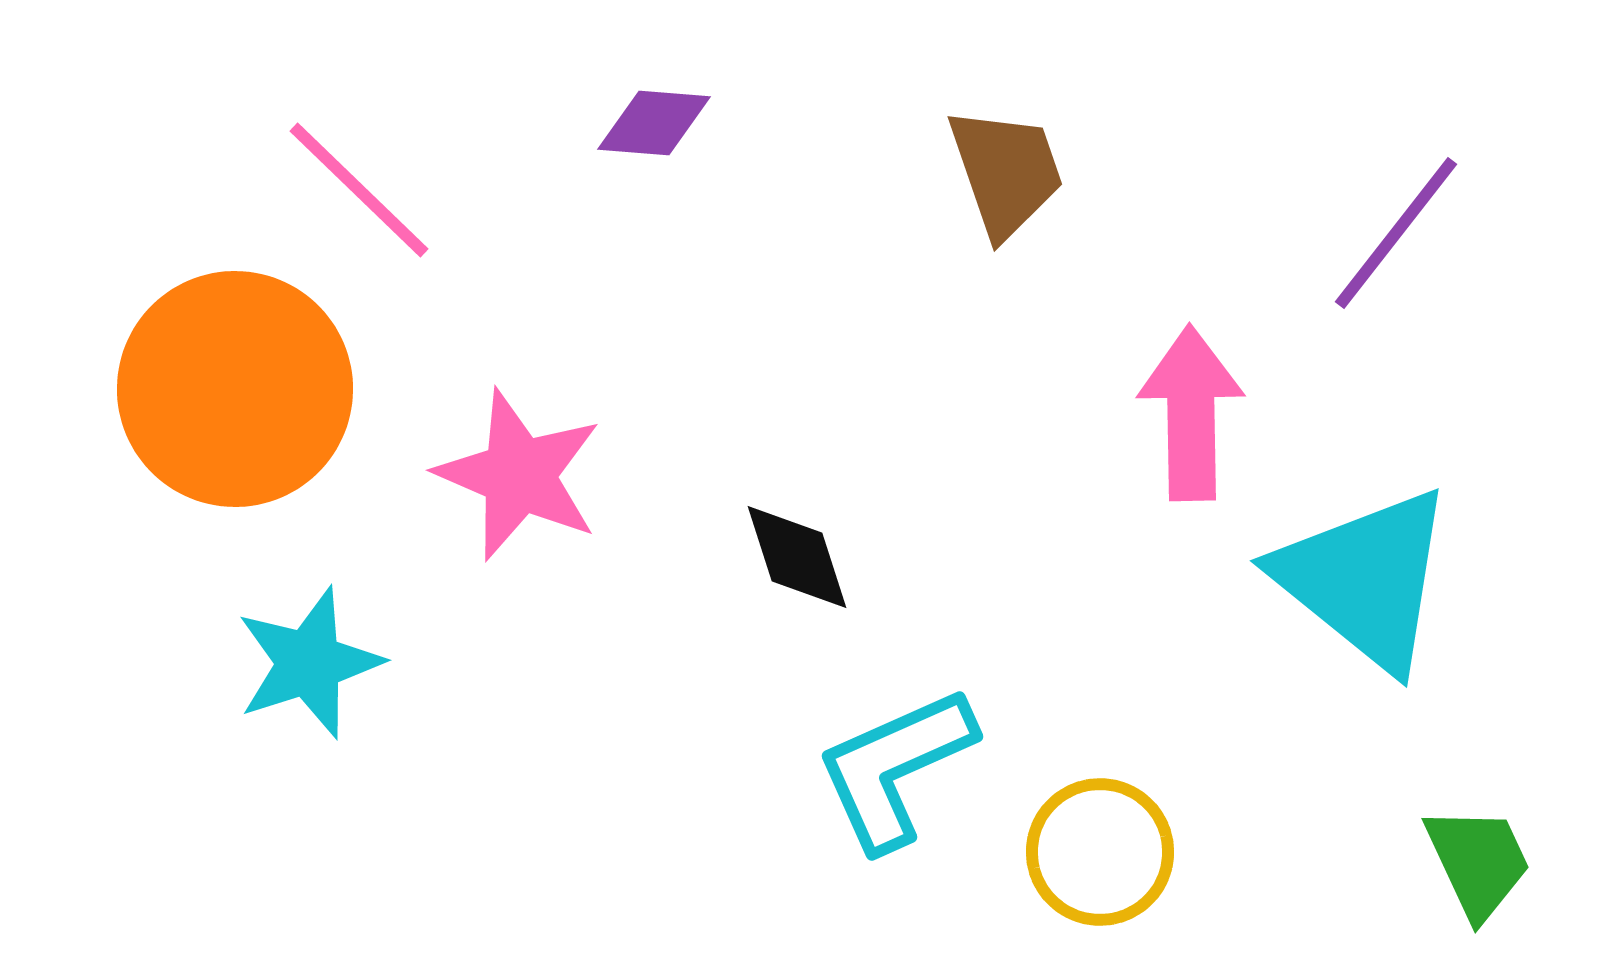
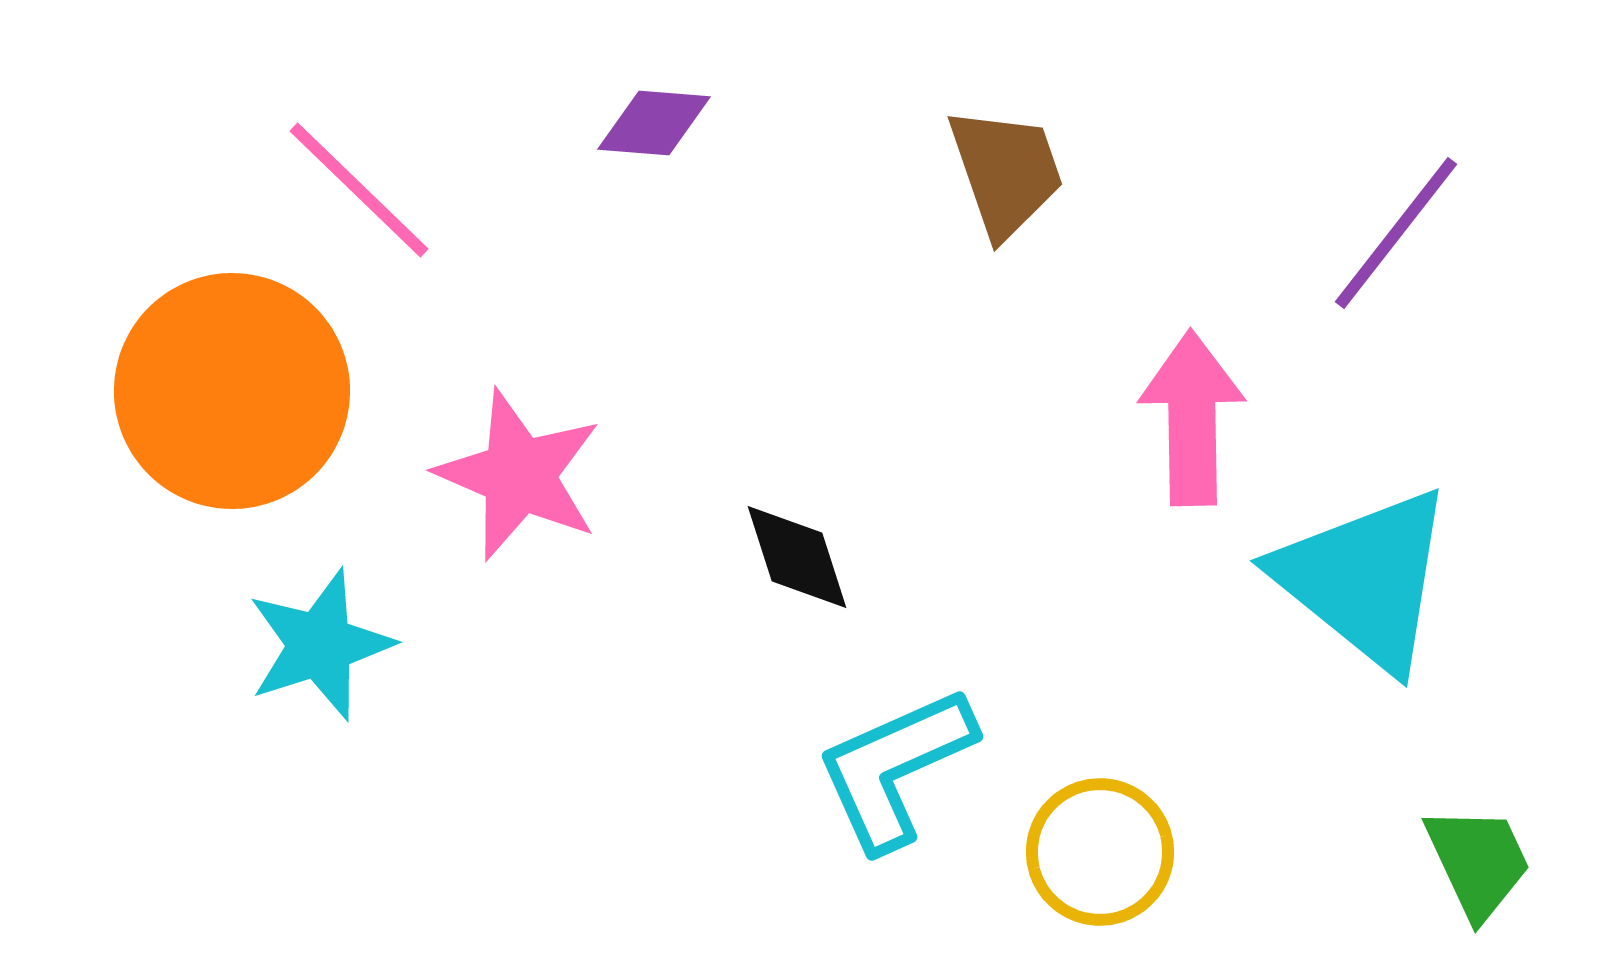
orange circle: moved 3 px left, 2 px down
pink arrow: moved 1 px right, 5 px down
cyan star: moved 11 px right, 18 px up
